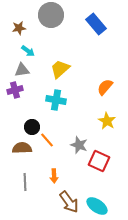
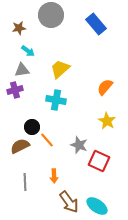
brown semicircle: moved 2 px left, 2 px up; rotated 24 degrees counterclockwise
